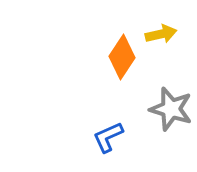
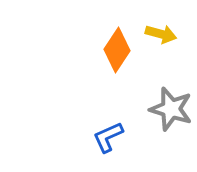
yellow arrow: rotated 28 degrees clockwise
orange diamond: moved 5 px left, 7 px up
